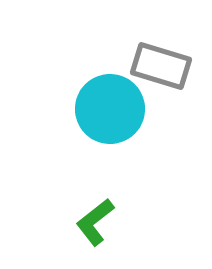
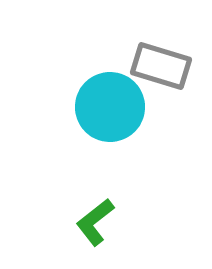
cyan circle: moved 2 px up
